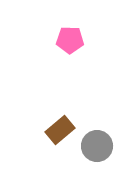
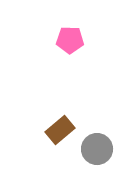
gray circle: moved 3 px down
